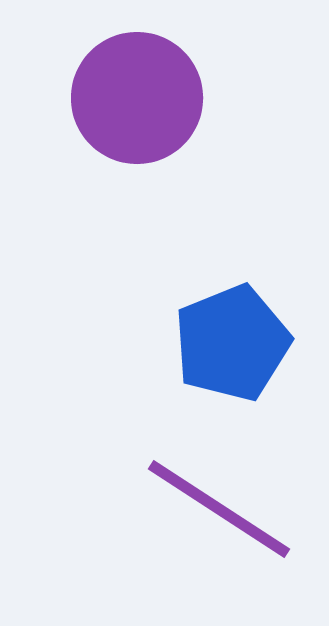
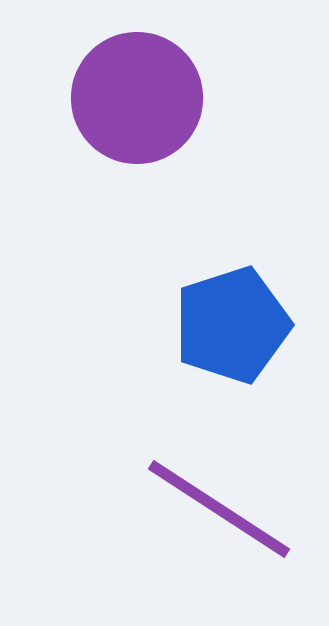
blue pentagon: moved 18 px up; rotated 4 degrees clockwise
